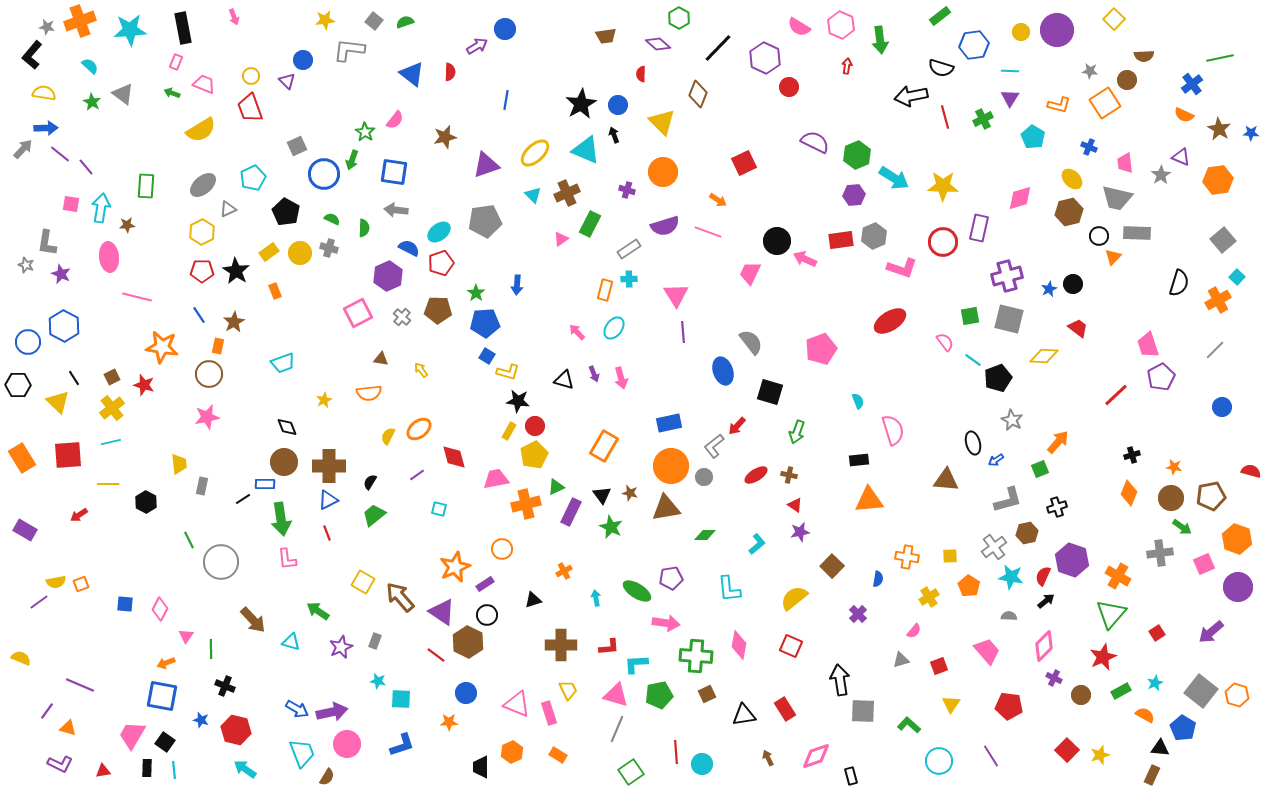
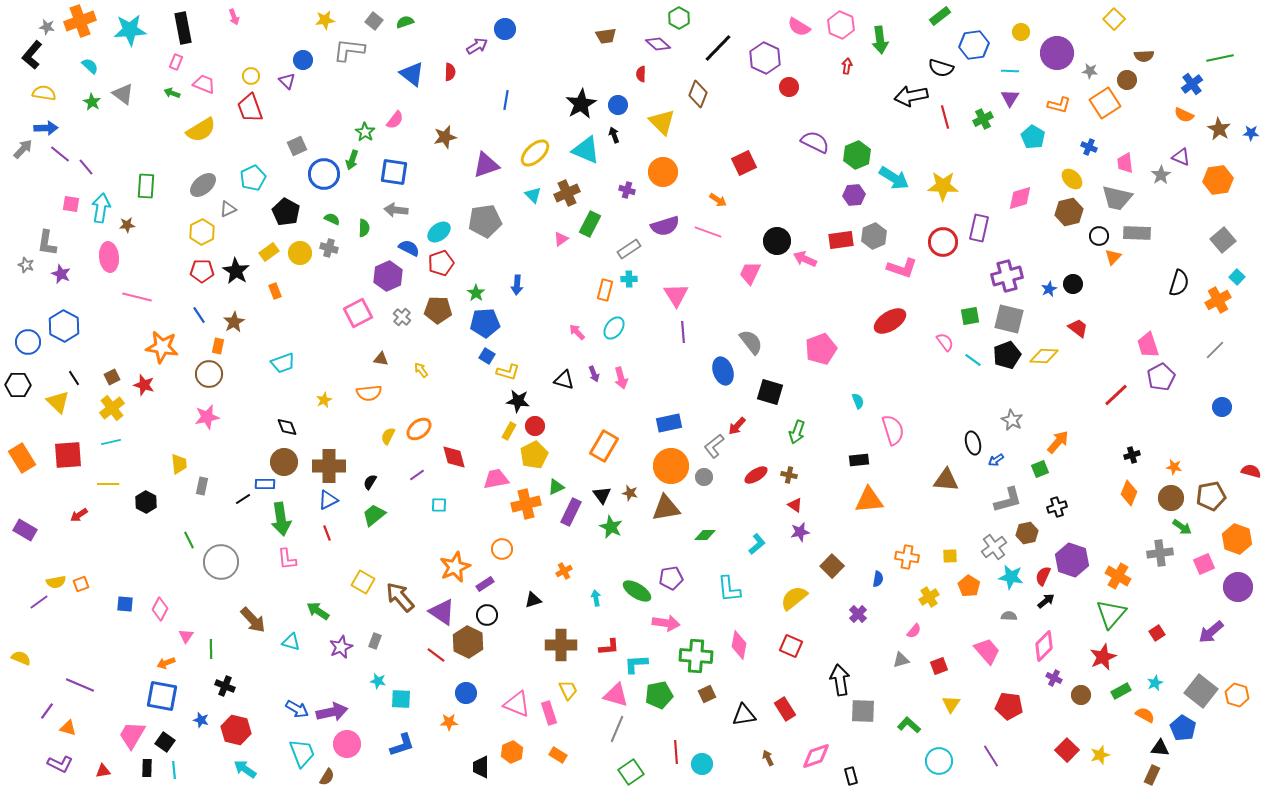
purple circle at (1057, 30): moved 23 px down
black pentagon at (998, 378): moved 9 px right, 23 px up
cyan square at (439, 509): moved 4 px up; rotated 14 degrees counterclockwise
